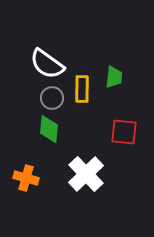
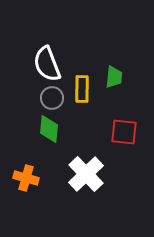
white semicircle: rotated 33 degrees clockwise
